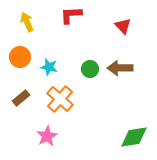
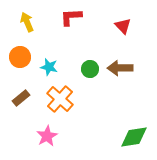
red L-shape: moved 2 px down
